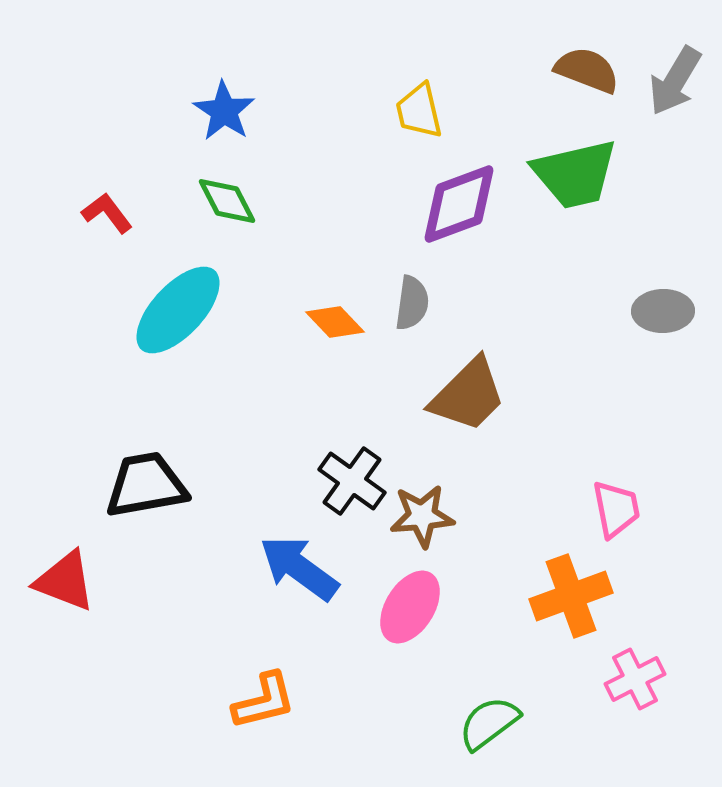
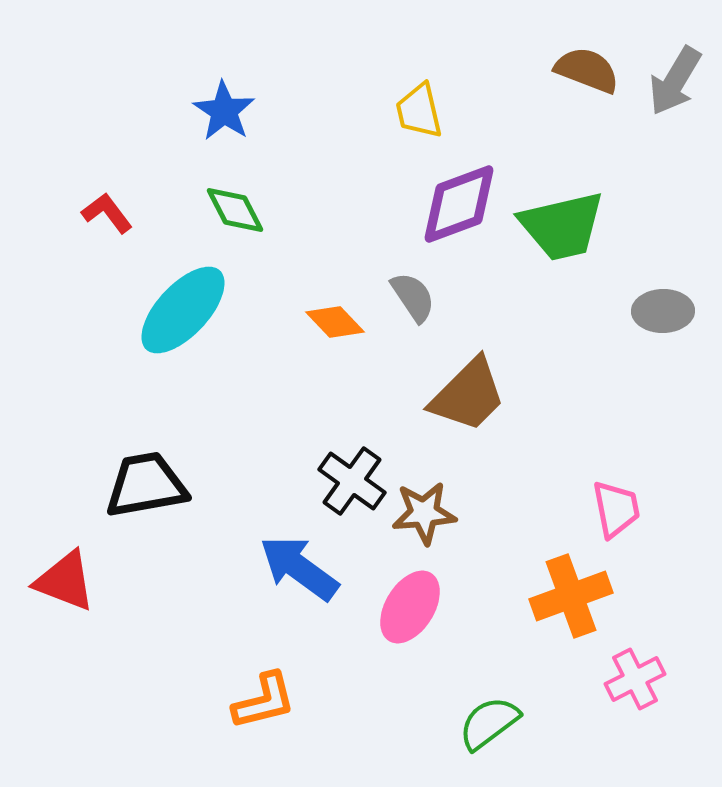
green trapezoid: moved 13 px left, 52 px down
green diamond: moved 8 px right, 9 px down
gray semicircle: moved 1 px right, 6 px up; rotated 42 degrees counterclockwise
cyan ellipse: moved 5 px right
brown star: moved 2 px right, 3 px up
